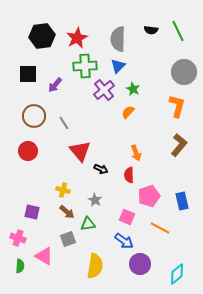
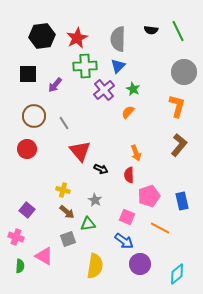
red circle: moved 1 px left, 2 px up
purple square: moved 5 px left, 2 px up; rotated 28 degrees clockwise
pink cross: moved 2 px left, 1 px up
